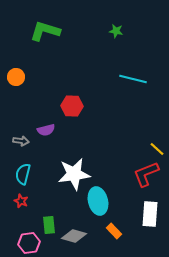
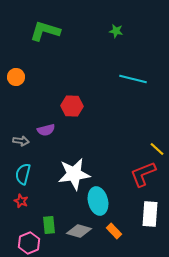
red L-shape: moved 3 px left
gray diamond: moved 5 px right, 5 px up
pink hexagon: rotated 15 degrees counterclockwise
